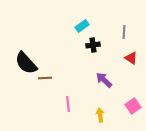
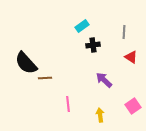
red triangle: moved 1 px up
